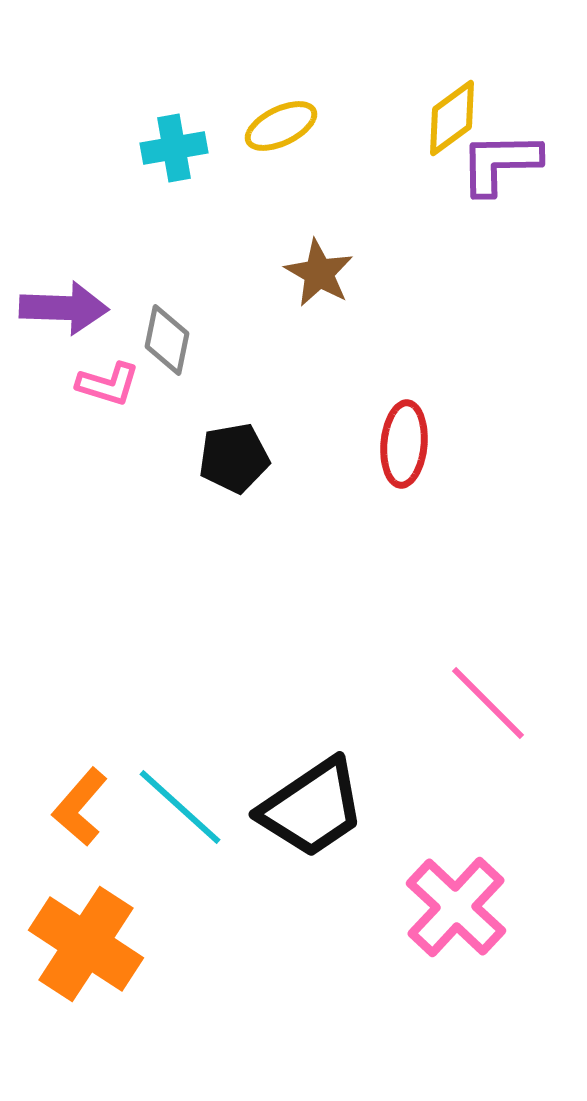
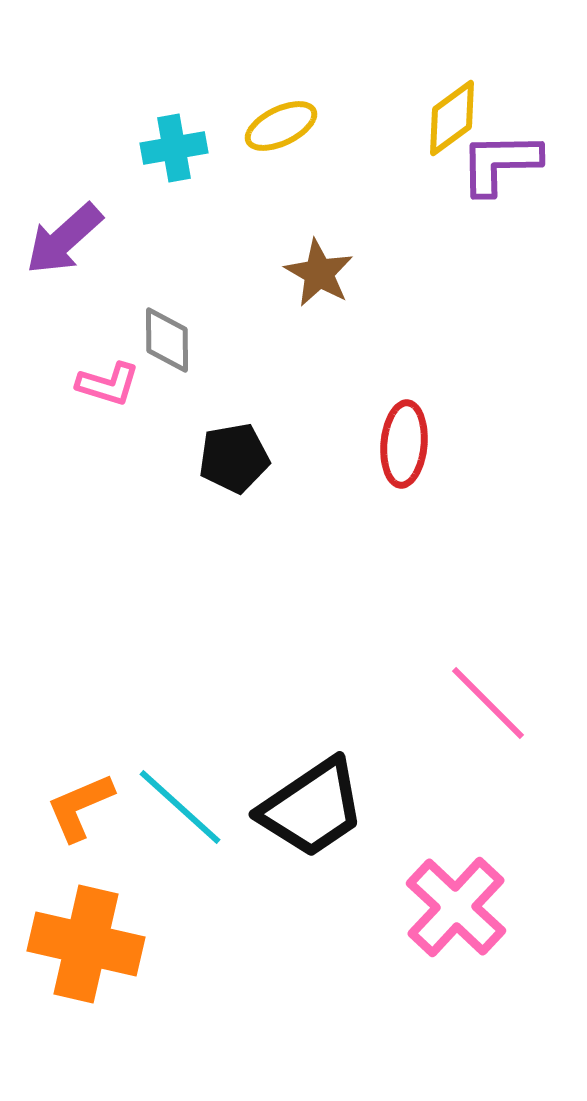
purple arrow: moved 69 px up; rotated 136 degrees clockwise
gray diamond: rotated 12 degrees counterclockwise
orange L-shape: rotated 26 degrees clockwise
orange cross: rotated 20 degrees counterclockwise
